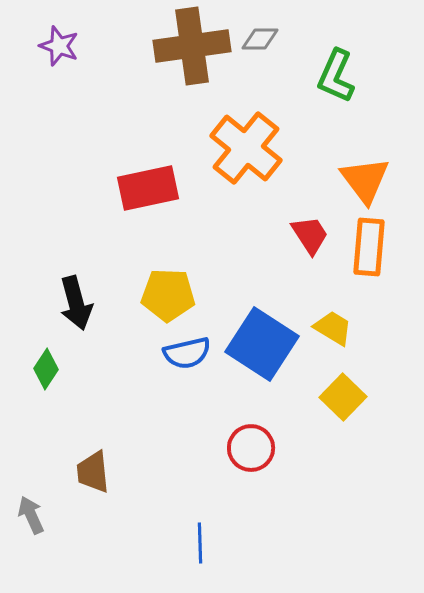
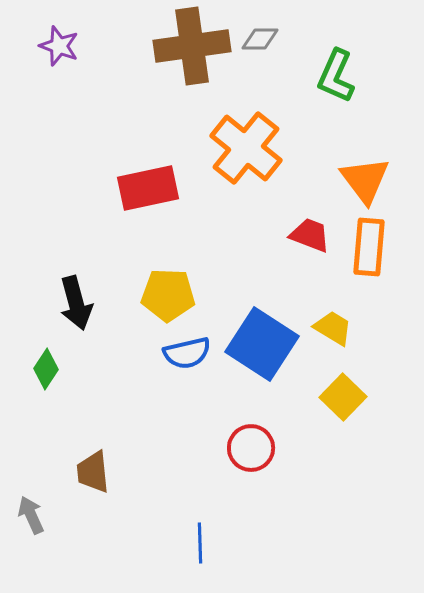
red trapezoid: rotated 36 degrees counterclockwise
